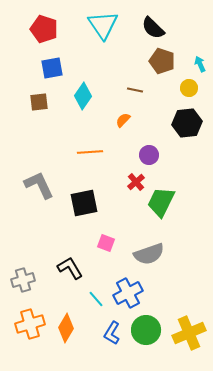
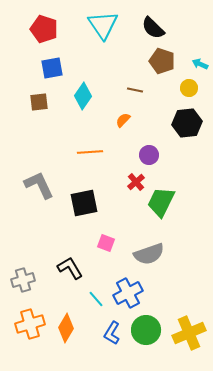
cyan arrow: rotated 42 degrees counterclockwise
